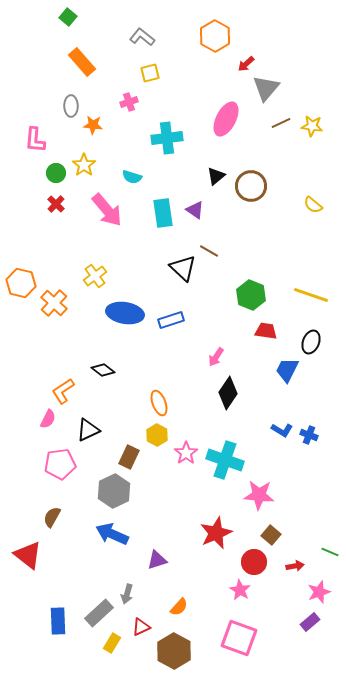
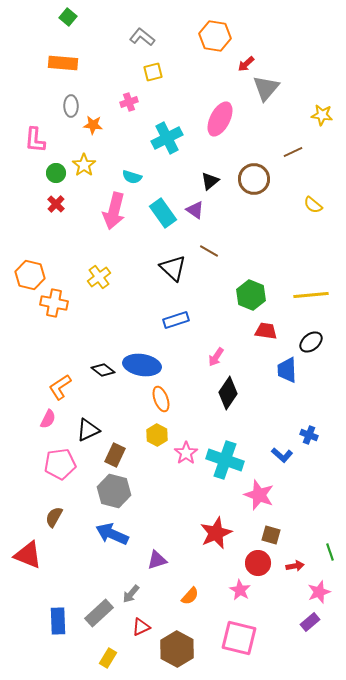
orange hexagon at (215, 36): rotated 20 degrees counterclockwise
orange rectangle at (82, 62): moved 19 px left, 1 px down; rotated 44 degrees counterclockwise
yellow square at (150, 73): moved 3 px right, 1 px up
pink ellipse at (226, 119): moved 6 px left
brown line at (281, 123): moved 12 px right, 29 px down
yellow star at (312, 126): moved 10 px right, 11 px up
cyan cross at (167, 138): rotated 20 degrees counterclockwise
black triangle at (216, 176): moved 6 px left, 5 px down
brown circle at (251, 186): moved 3 px right, 7 px up
pink arrow at (107, 210): moved 7 px right, 1 px down; rotated 54 degrees clockwise
cyan rectangle at (163, 213): rotated 28 degrees counterclockwise
black triangle at (183, 268): moved 10 px left
yellow cross at (95, 276): moved 4 px right, 1 px down
orange hexagon at (21, 283): moved 9 px right, 8 px up
yellow line at (311, 295): rotated 24 degrees counterclockwise
orange cross at (54, 303): rotated 32 degrees counterclockwise
blue ellipse at (125, 313): moved 17 px right, 52 px down
blue rectangle at (171, 320): moved 5 px right
black ellipse at (311, 342): rotated 30 degrees clockwise
blue trapezoid at (287, 370): rotated 28 degrees counterclockwise
orange L-shape at (63, 391): moved 3 px left, 4 px up
orange ellipse at (159, 403): moved 2 px right, 4 px up
blue L-shape at (282, 430): moved 25 px down; rotated 10 degrees clockwise
brown rectangle at (129, 457): moved 14 px left, 2 px up
gray hexagon at (114, 491): rotated 20 degrees counterclockwise
pink star at (259, 495): rotated 16 degrees clockwise
brown semicircle at (52, 517): moved 2 px right
brown square at (271, 535): rotated 24 degrees counterclockwise
green line at (330, 552): rotated 48 degrees clockwise
red triangle at (28, 555): rotated 16 degrees counterclockwise
red circle at (254, 562): moved 4 px right, 1 px down
gray arrow at (127, 594): moved 4 px right; rotated 24 degrees clockwise
orange semicircle at (179, 607): moved 11 px right, 11 px up
pink square at (239, 638): rotated 6 degrees counterclockwise
yellow rectangle at (112, 643): moved 4 px left, 15 px down
brown hexagon at (174, 651): moved 3 px right, 2 px up
